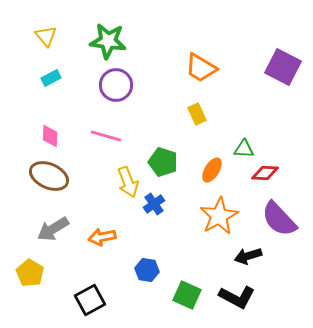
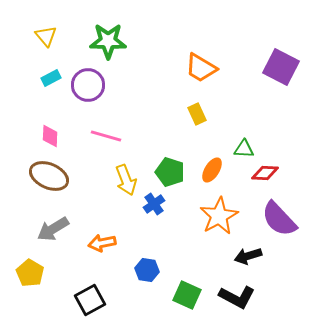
green star: rotated 6 degrees counterclockwise
purple square: moved 2 px left
purple circle: moved 28 px left
green pentagon: moved 7 px right, 10 px down
yellow arrow: moved 2 px left, 2 px up
orange arrow: moved 6 px down
